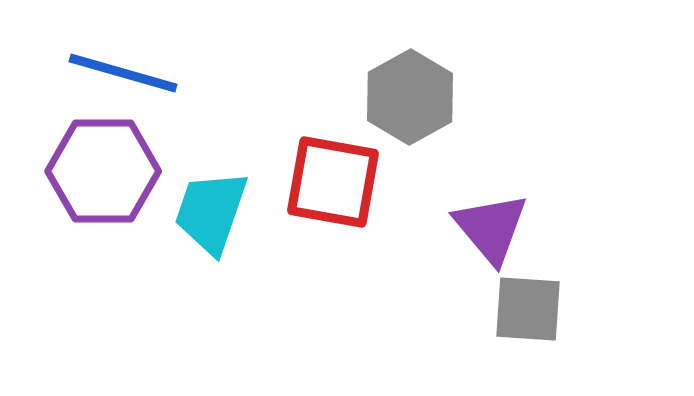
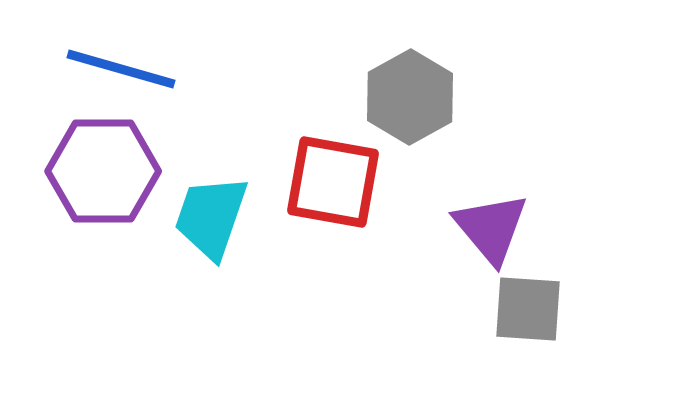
blue line: moved 2 px left, 4 px up
cyan trapezoid: moved 5 px down
